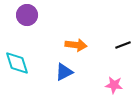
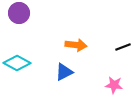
purple circle: moved 8 px left, 2 px up
black line: moved 2 px down
cyan diamond: rotated 44 degrees counterclockwise
